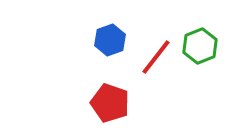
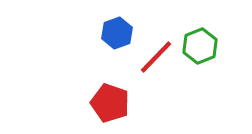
blue hexagon: moved 7 px right, 7 px up
red line: rotated 6 degrees clockwise
